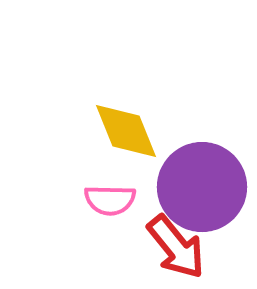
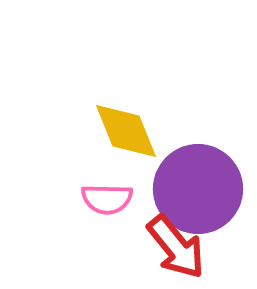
purple circle: moved 4 px left, 2 px down
pink semicircle: moved 3 px left, 1 px up
